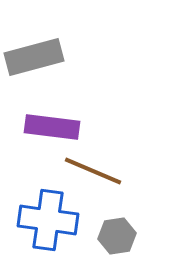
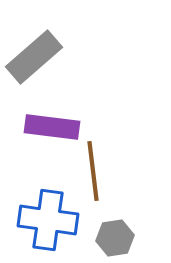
gray rectangle: rotated 26 degrees counterclockwise
brown line: rotated 60 degrees clockwise
gray hexagon: moved 2 px left, 2 px down
